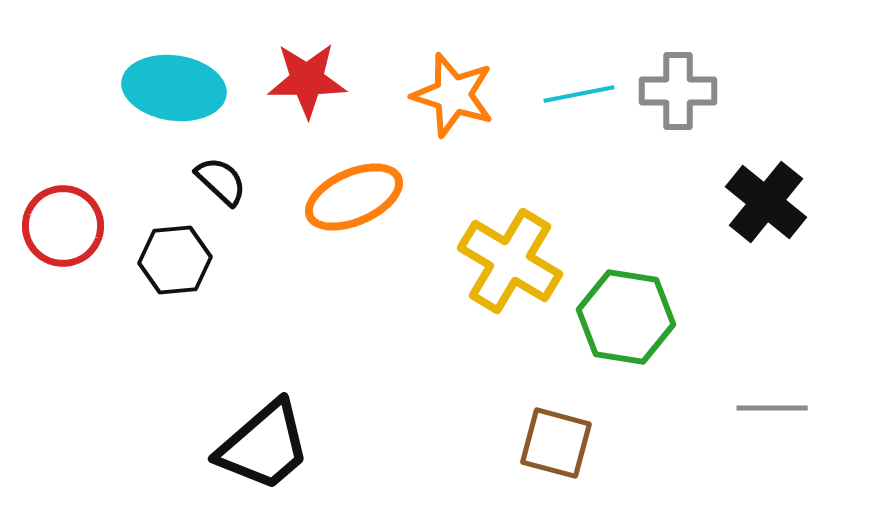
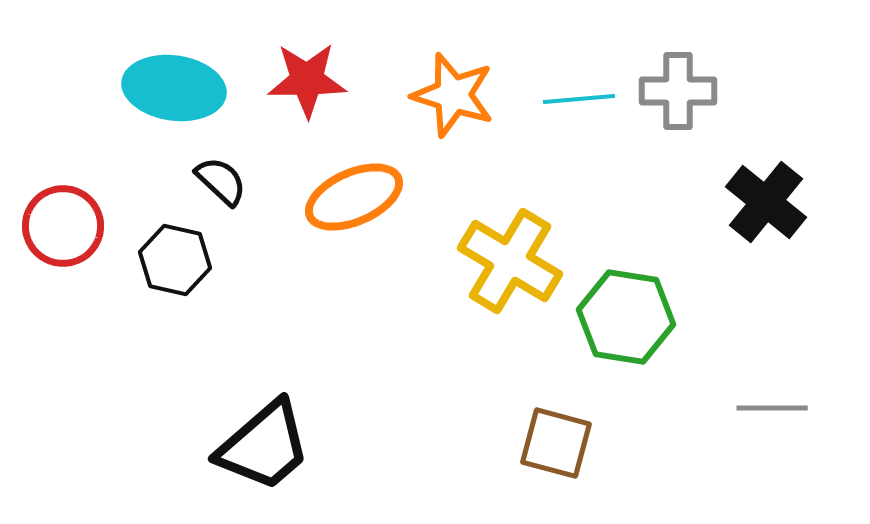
cyan line: moved 5 px down; rotated 6 degrees clockwise
black hexagon: rotated 18 degrees clockwise
